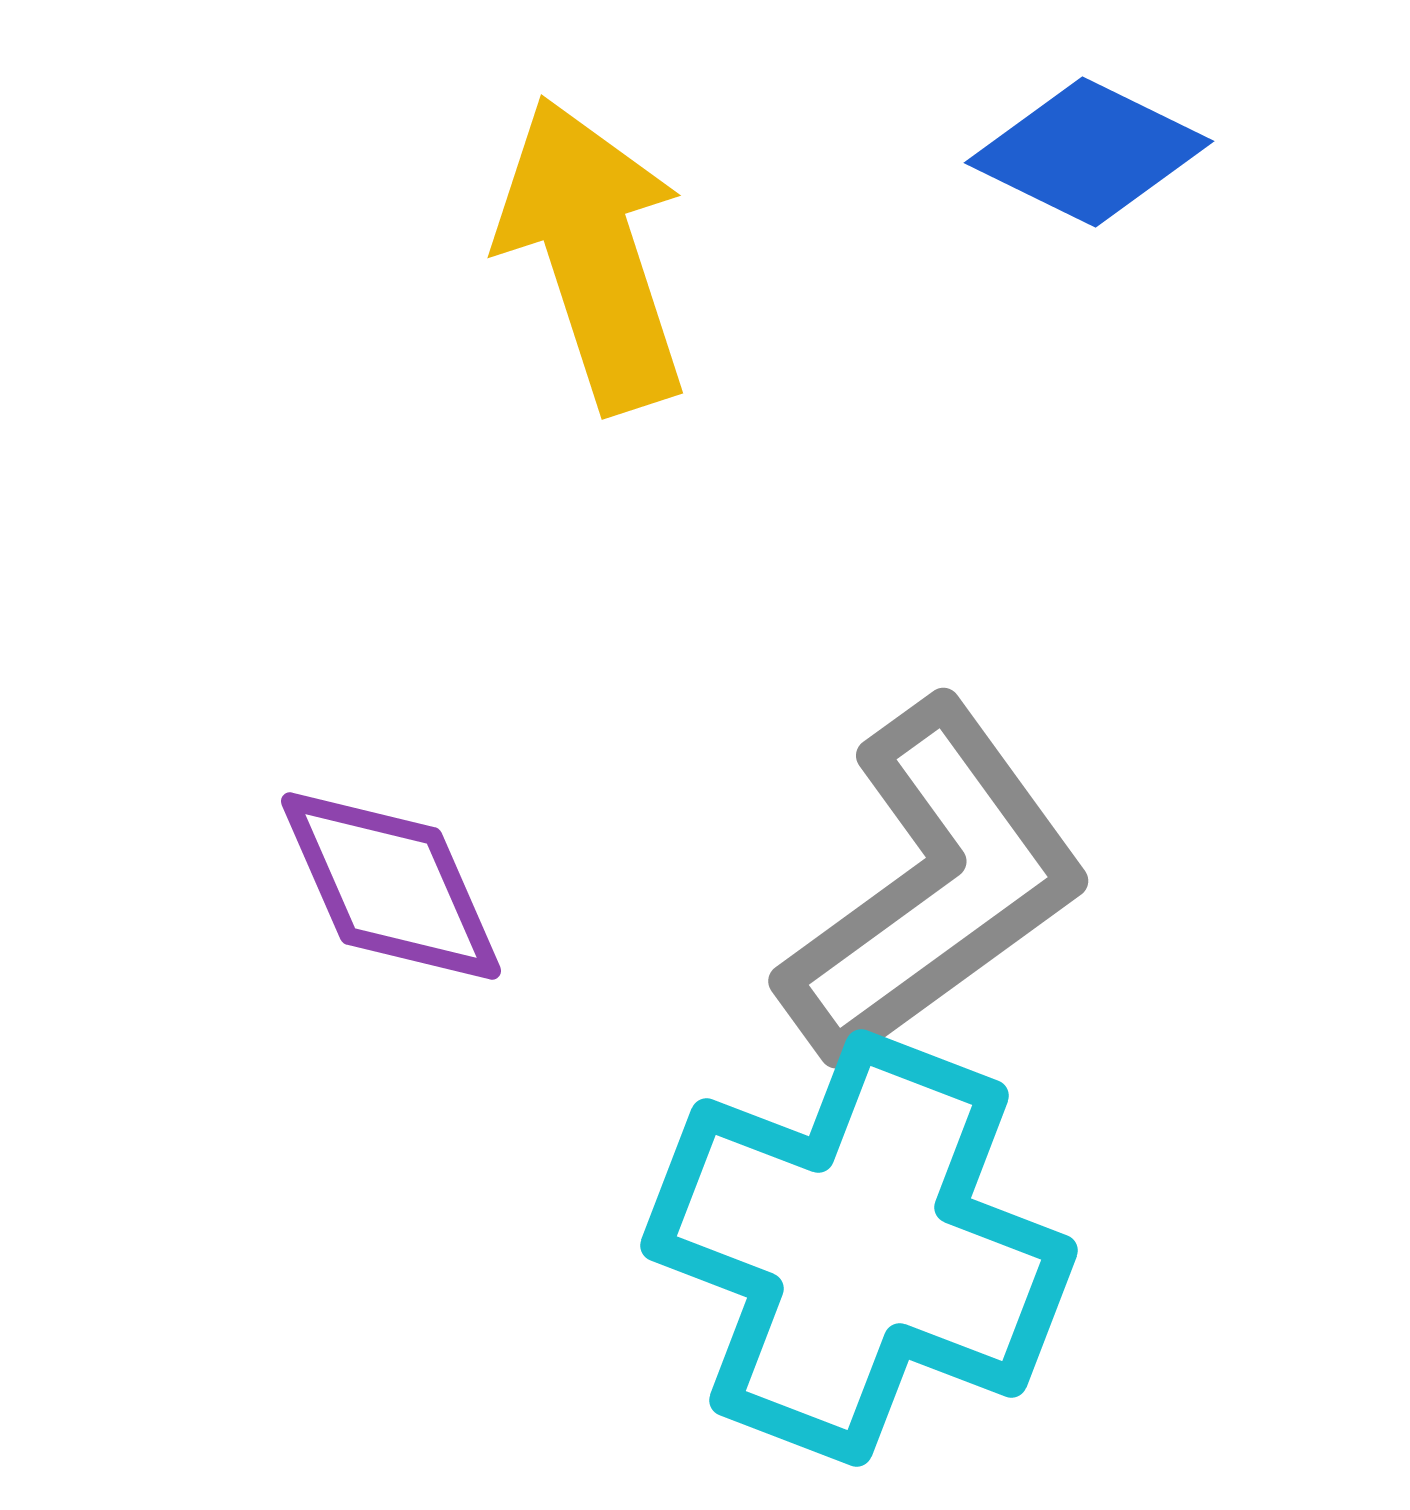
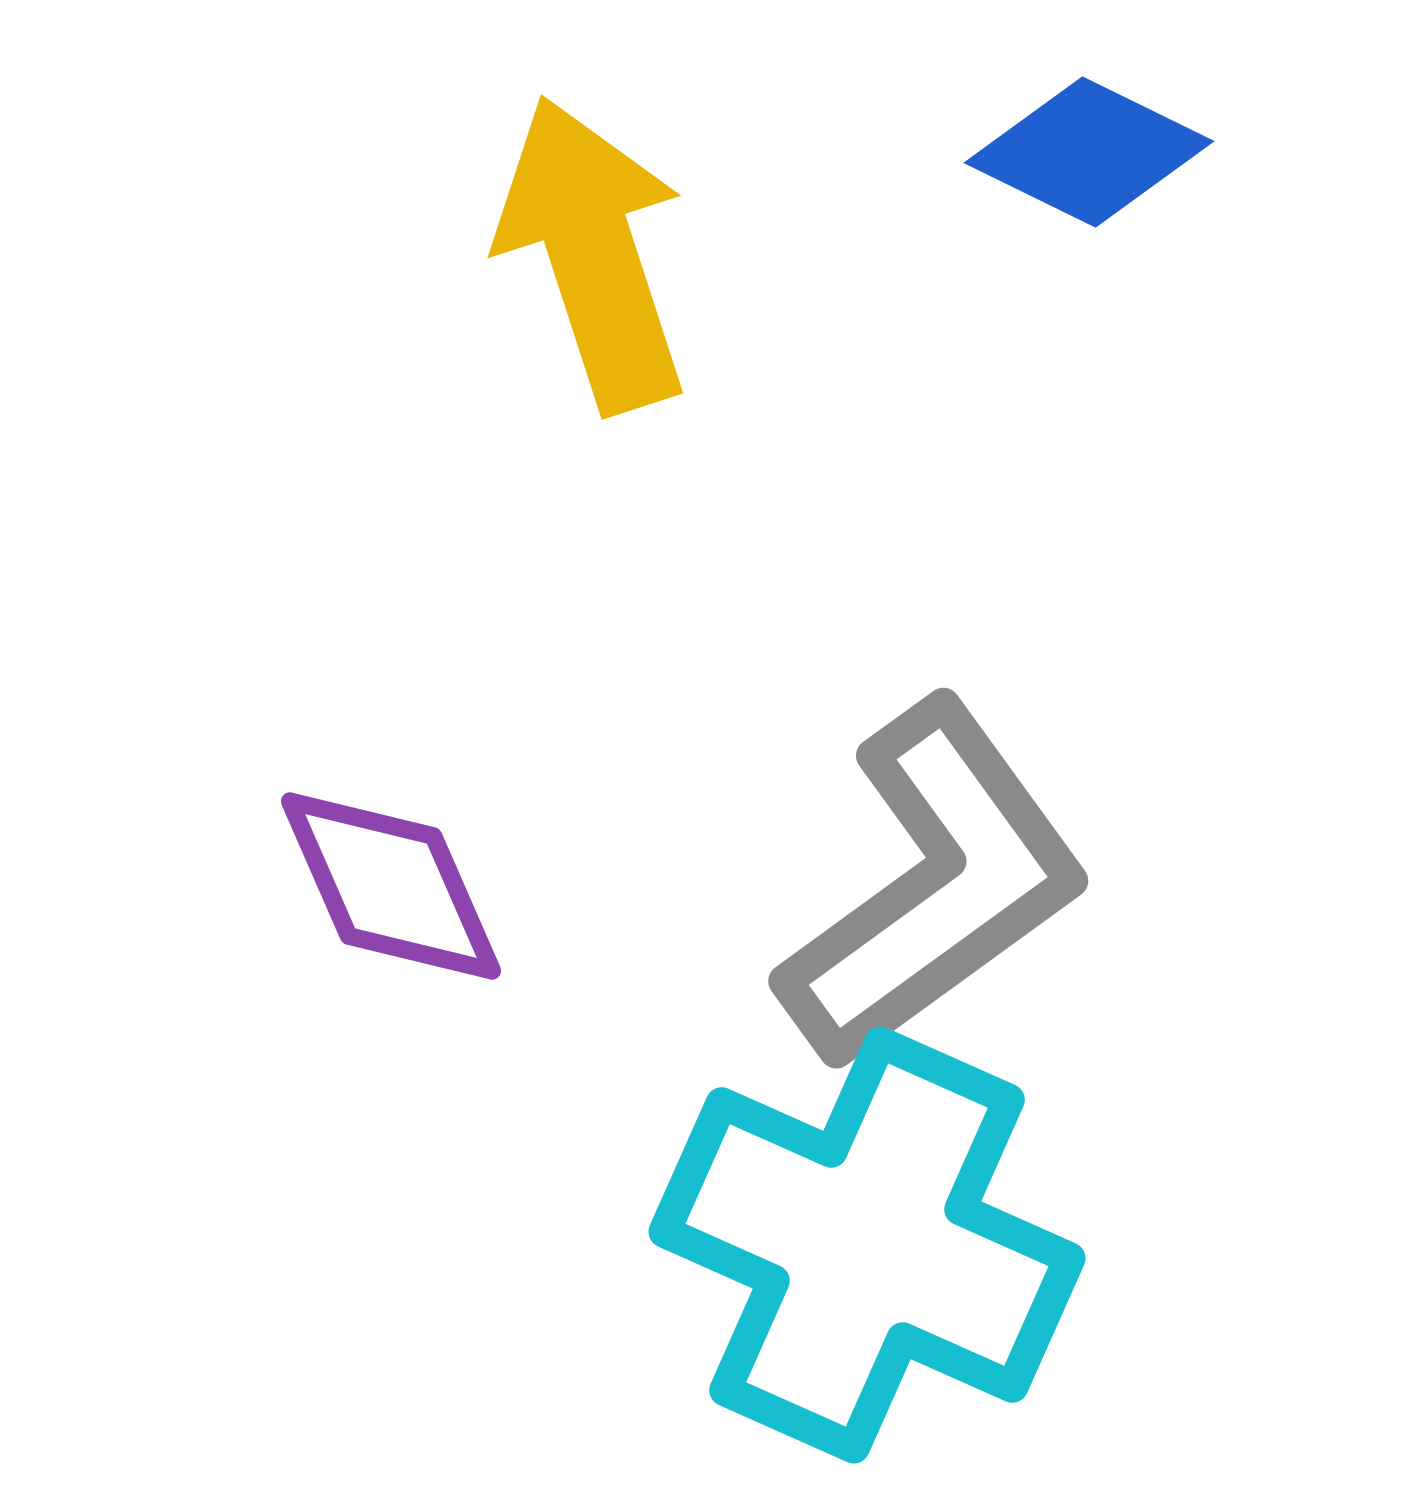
cyan cross: moved 8 px right, 3 px up; rotated 3 degrees clockwise
